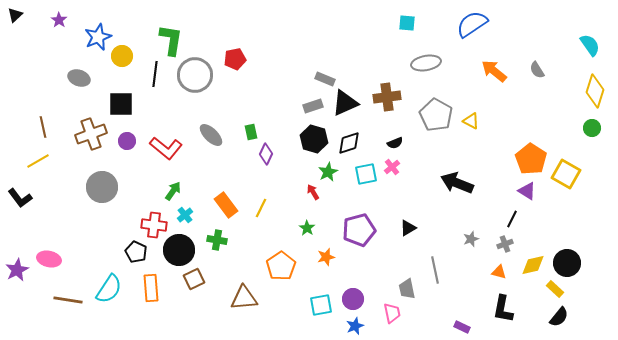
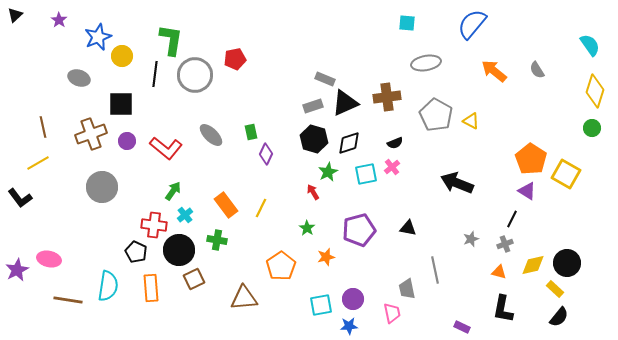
blue semicircle at (472, 24): rotated 16 degrees counterclockwise
yellow line at (38, 161): moved 2 px down
black triangle at (408, 228): rotated 42 degrees clockwise
cyan semicircle at (109, 289): moved 1 px left, 3 px up; rotated 24 degrees counterclockwise
blue star at (355, 326): moved 6 px left; rotated 18 degrees clockwise
